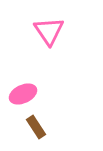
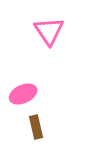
brown rectangle: rotated 20 degrees clockwise
